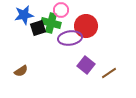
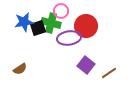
pink circle: moved 1 px down
blue star: moved 7 px down
purple ellipse: moved 1 px left
brown semicircle: moved 1 px left, 2 px up
